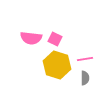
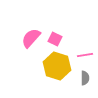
pink semicircle: rotated 125 degrees clockwise
pink line: moved 4 px up
yellow hexagon: moved 1 px down
